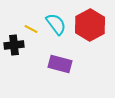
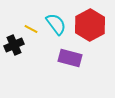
black cross: rotated 18 degrees counterclockwise
purple rectangle: moved 10 px right, 6 px up
